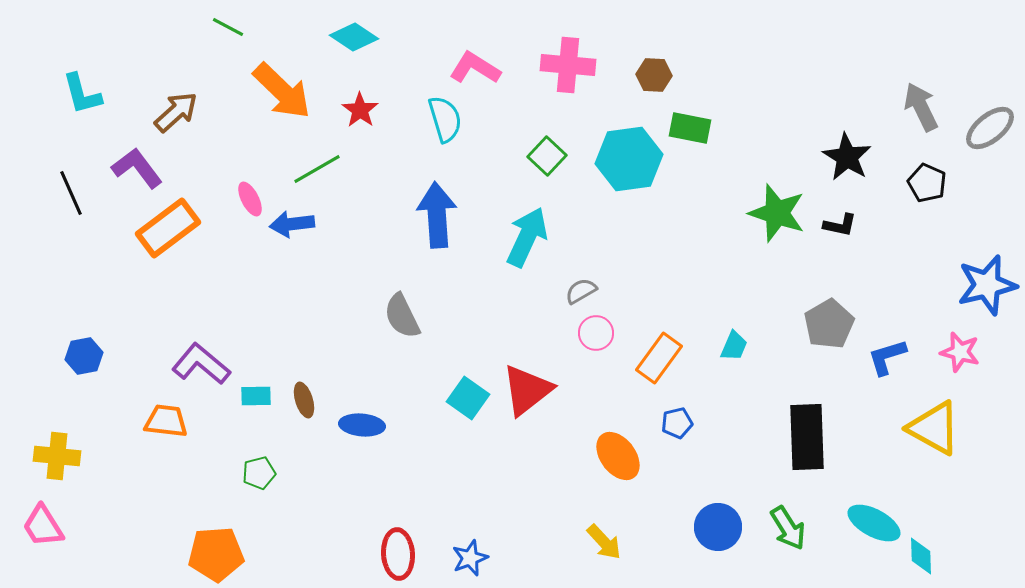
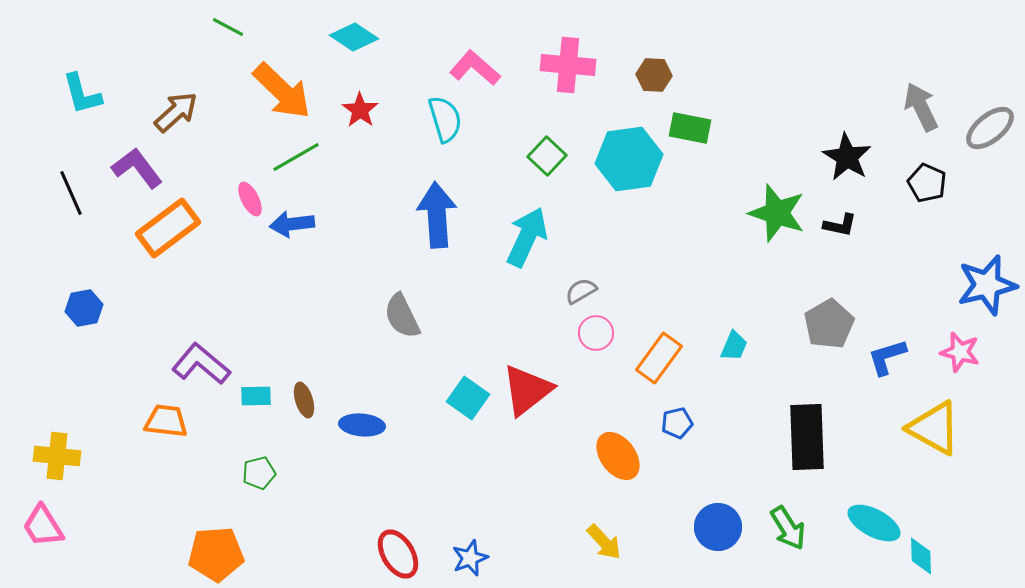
pink L-shape at (475, 68): rotated 9 degrees clockwise
green line at (317, 169): moved 21 px left, 12 px up
blue hexagon at (84, 356): moved 48 px up
red ellipse at (398, 554): rotated 27 degrees counterclockwise
